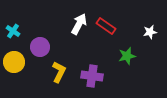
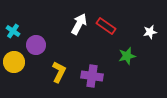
purple circle: moved 4 px left, 2 px up
